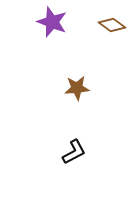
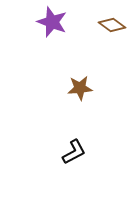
brown star: moved 3 px right
